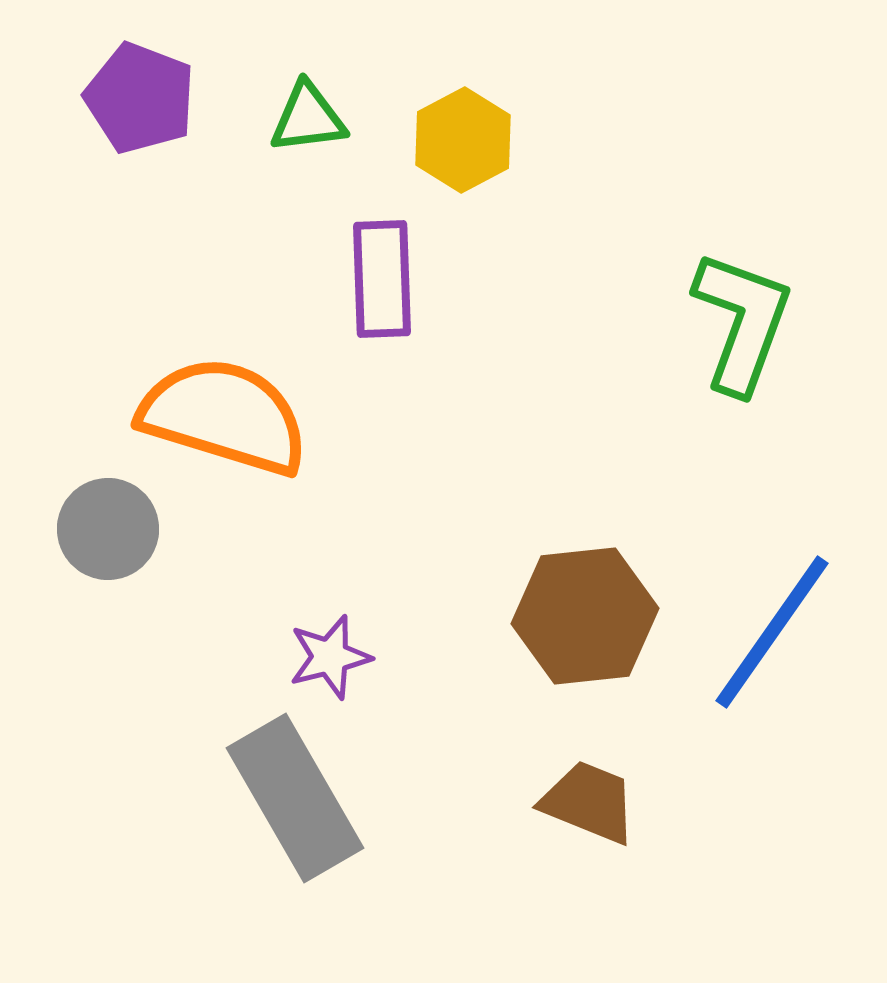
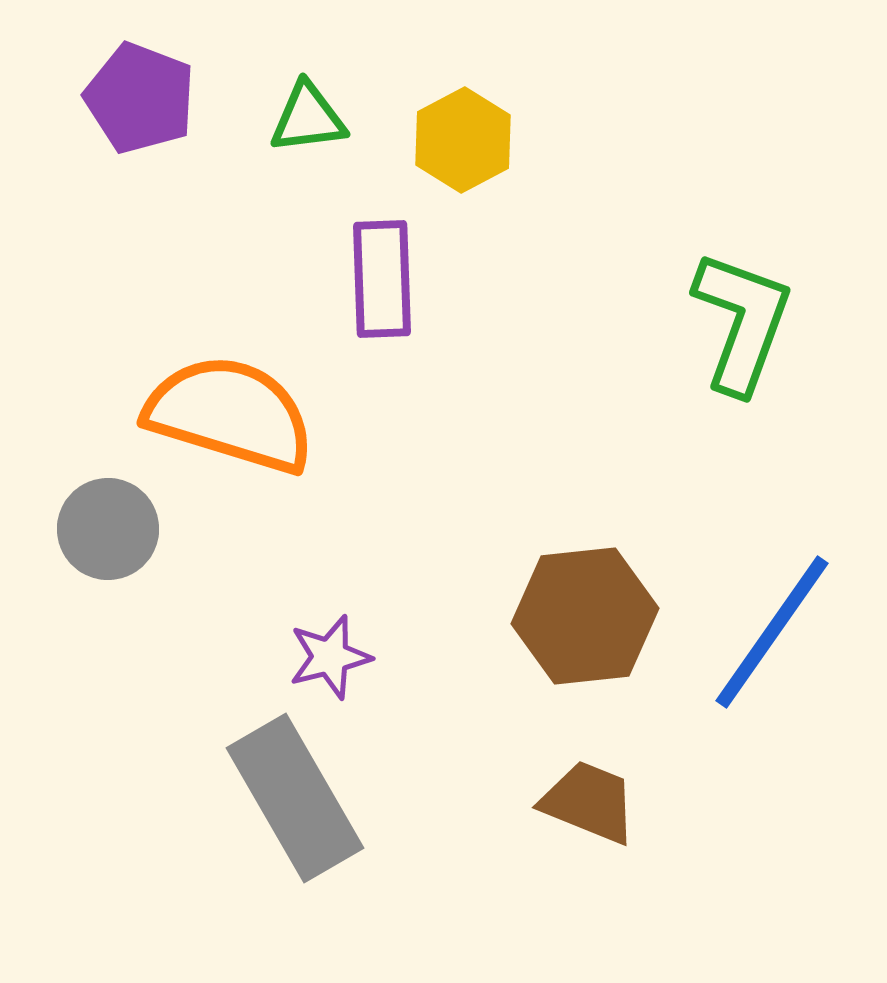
orange semicircle: moved 6 px right, 2 px up
